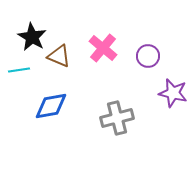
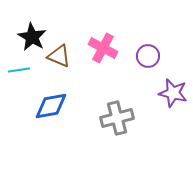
pink cross: rotated 12 degrees counterclockwise
